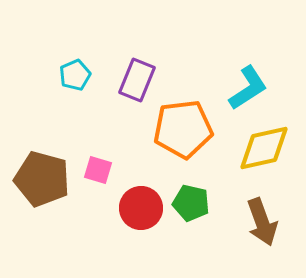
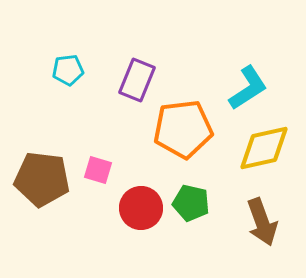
cyan pentagon: moved 7 px left, 5 px up; rotated 16 degrees clockwise
brown pentagon: rotated 8 degrees counterclockwise
